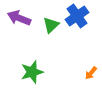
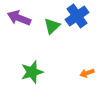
green triangle: moved 1 px right, 1 px down
orange arrow: moved 4 px left; rotated 32 degrees clockwise
